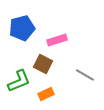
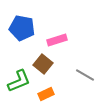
blue pentagon: rotated 25 degrees clockwise
brown square: rotated 12 degrees clockwise
